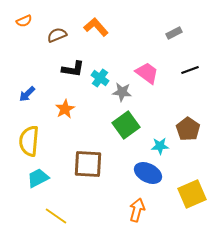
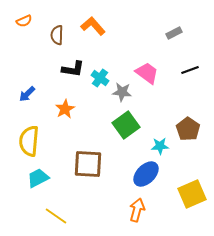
orange L-shape: moved 3 px left, 1 px up
brown semicircle: rotated 66 degrees counterclockwise
blue ellipse: moved 2 px left, 1 px down; rotated 72 degrees counterclockwise
